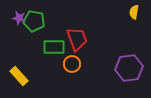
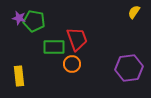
yellow semicircle: rotated 24 degrees clockwise
yellow rectangle: rotated 36 degrees clockwise
